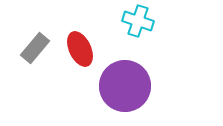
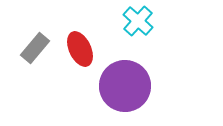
cyan cross: rotated 24 degrees clockwise
